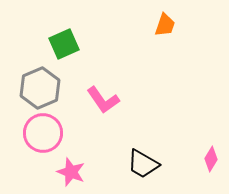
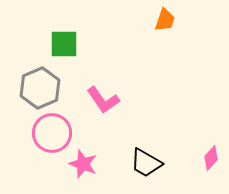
orange trapezoid: moved 5 px up
green square: rotated 24 degrees clockwise
pink circle: moved 9 px right
pink diamond: moved 1 px up; rotated 10 degrees clockwise
black trapezoid: moved 3 px right, 1 px up
pink star: moved 12 px right, 8 px up
